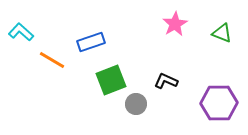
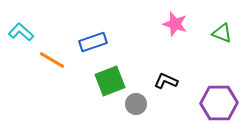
pink star: rotated 25 degrees counterclockwise
blue rectangle: moved 2 px right
green square: moved 1 px left, 1 px down
